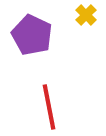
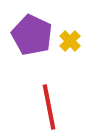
yellow cross: moved 16 px left, 26 px down
